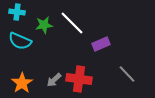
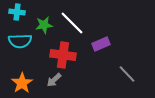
cyan semicircle: rotated 25 degrees counterclockwise
red cross: moved 16 px left, 24 px up
